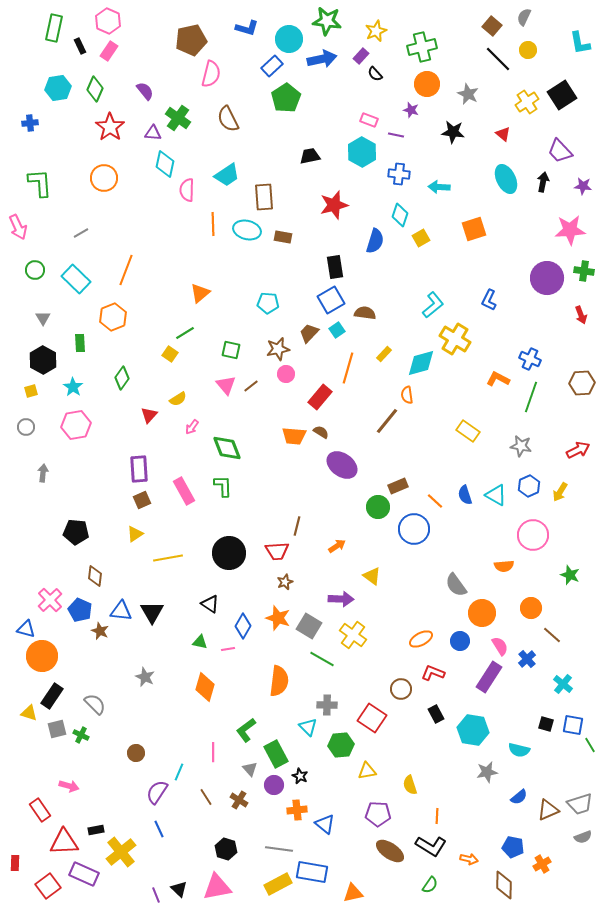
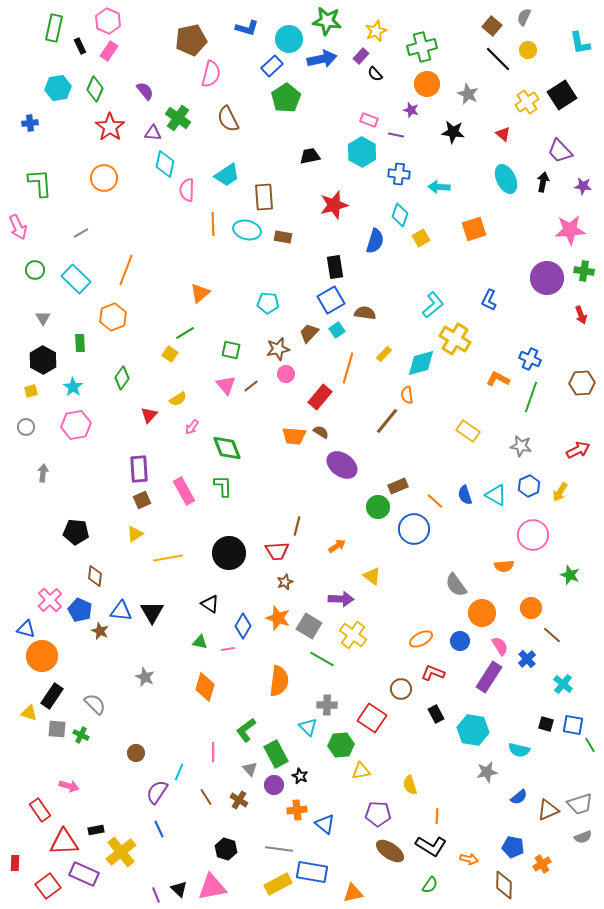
gray square at (57, 729): rotated 18 degrees clockwise
yellow triangle at (367, 771): moved 6 px left
pink triangle at (217, 887): moved 5 px left
